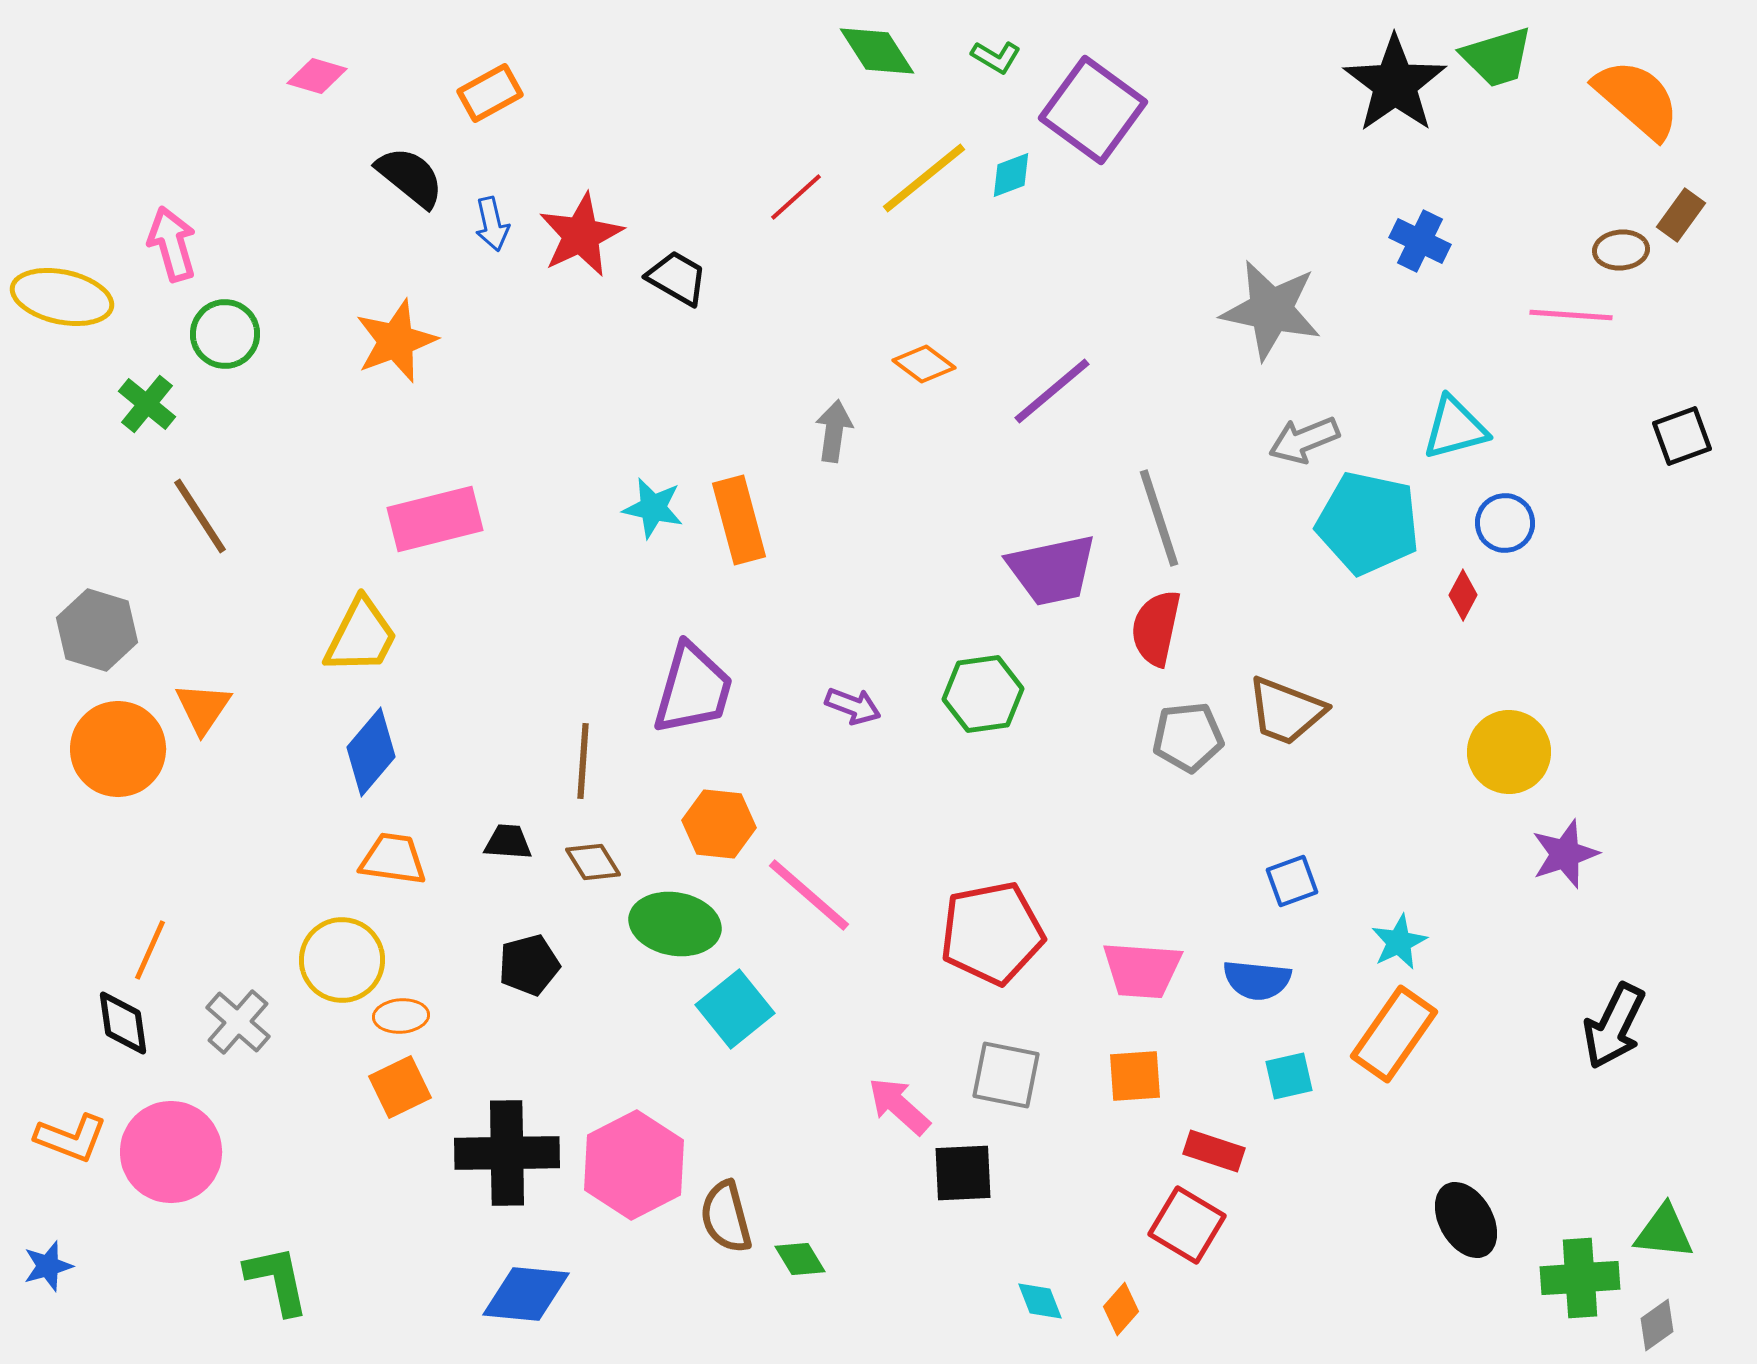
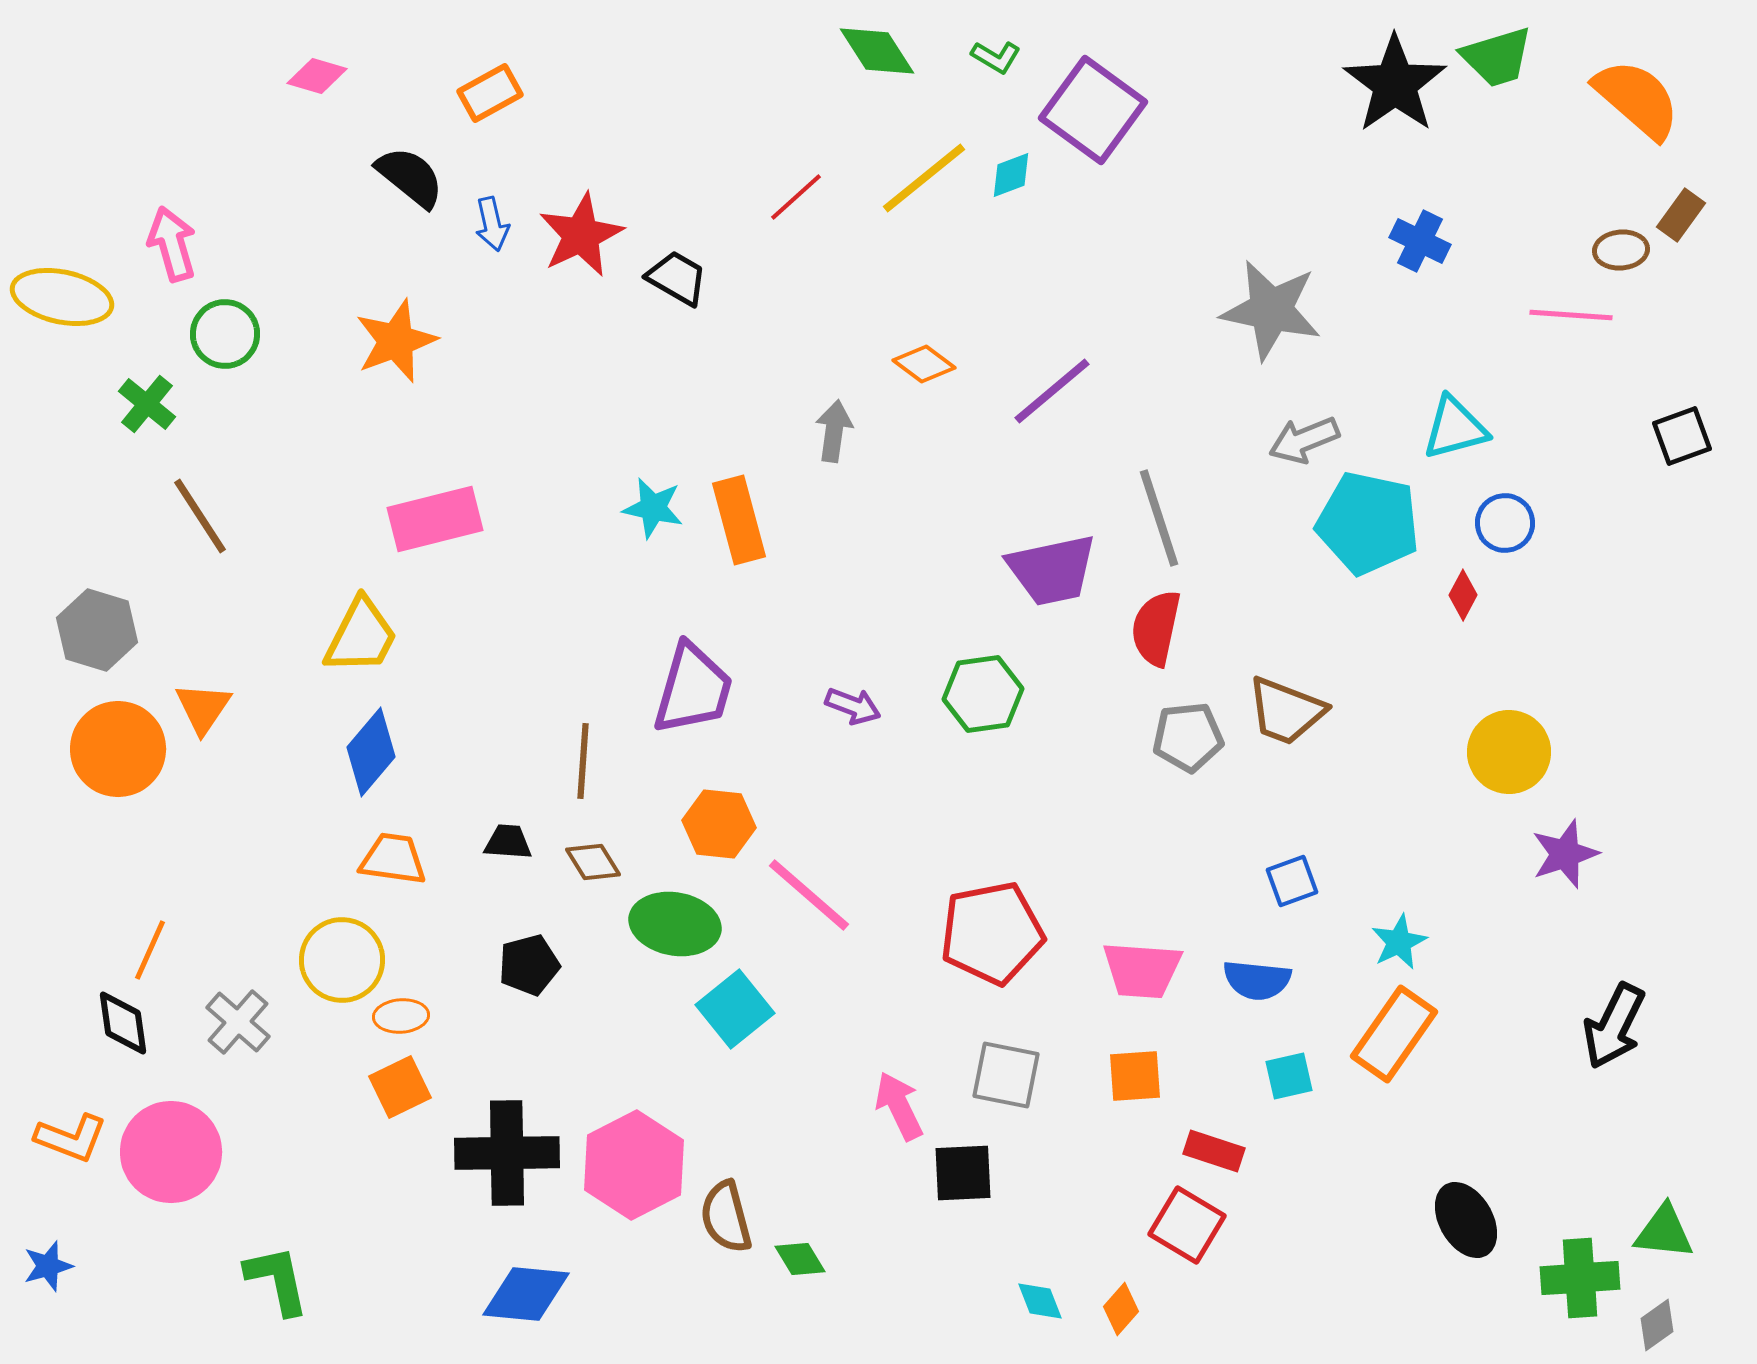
pink arrow at (899, 1106): rotated 22 degrees clockwise
